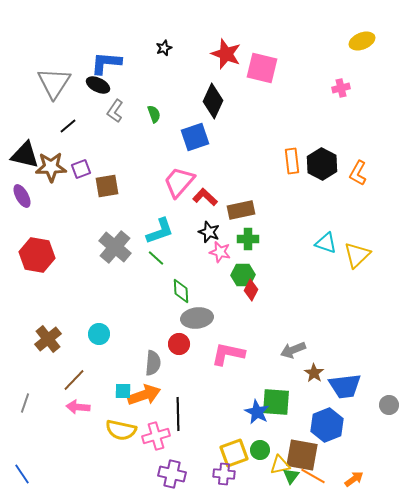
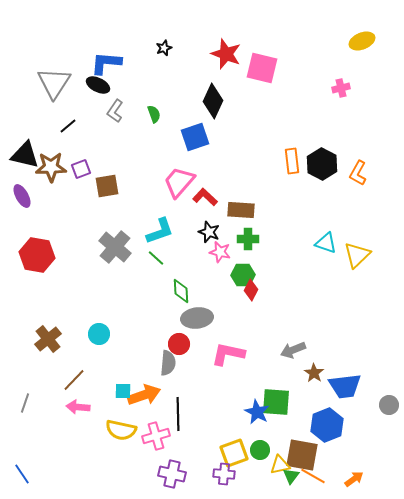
brown rectangle at (241, 210): rotated 16 degrees clockwise
gray semicircle at (153, 363): moved 15 px right
